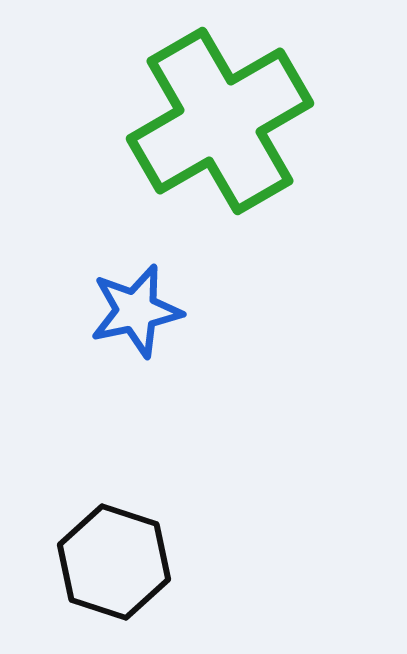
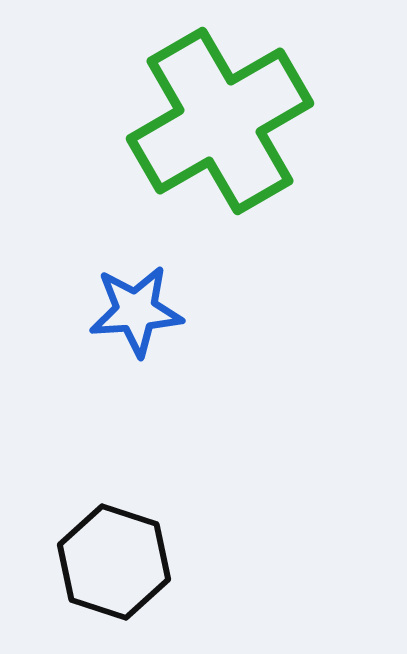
blue star: rotated 8 degrees clockwise
